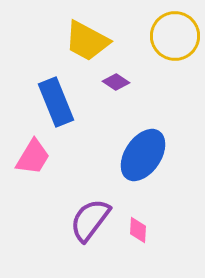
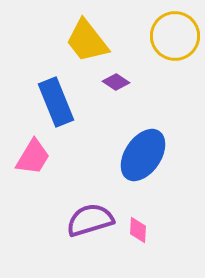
yellow trapezoid: rotated 24 degrees clockwise
purple semicircle: rotated 36 degrees clockwise
